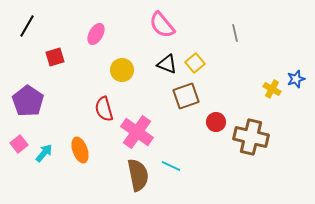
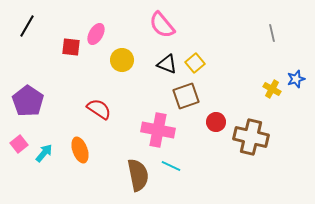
gray line: moved 37 px right
red square: moved 16 px right, 10 px up; rotated 24 degrees clockwise
yellow circle: moved 10 px up
red semicircle: moved 5 px left; rotated 140 degrees clockwise
pink cross: moved 21 px right, 2 px up; rotated 24 degrees counterclockwise
